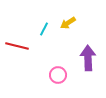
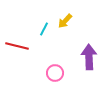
yellow arrow: moved 3 px left, 2 px up; rotated 14 degrees counterclockwise
purple arrow: moved 1 px right, 1 px up
pink circle: moved 3 px left, 2 px up
